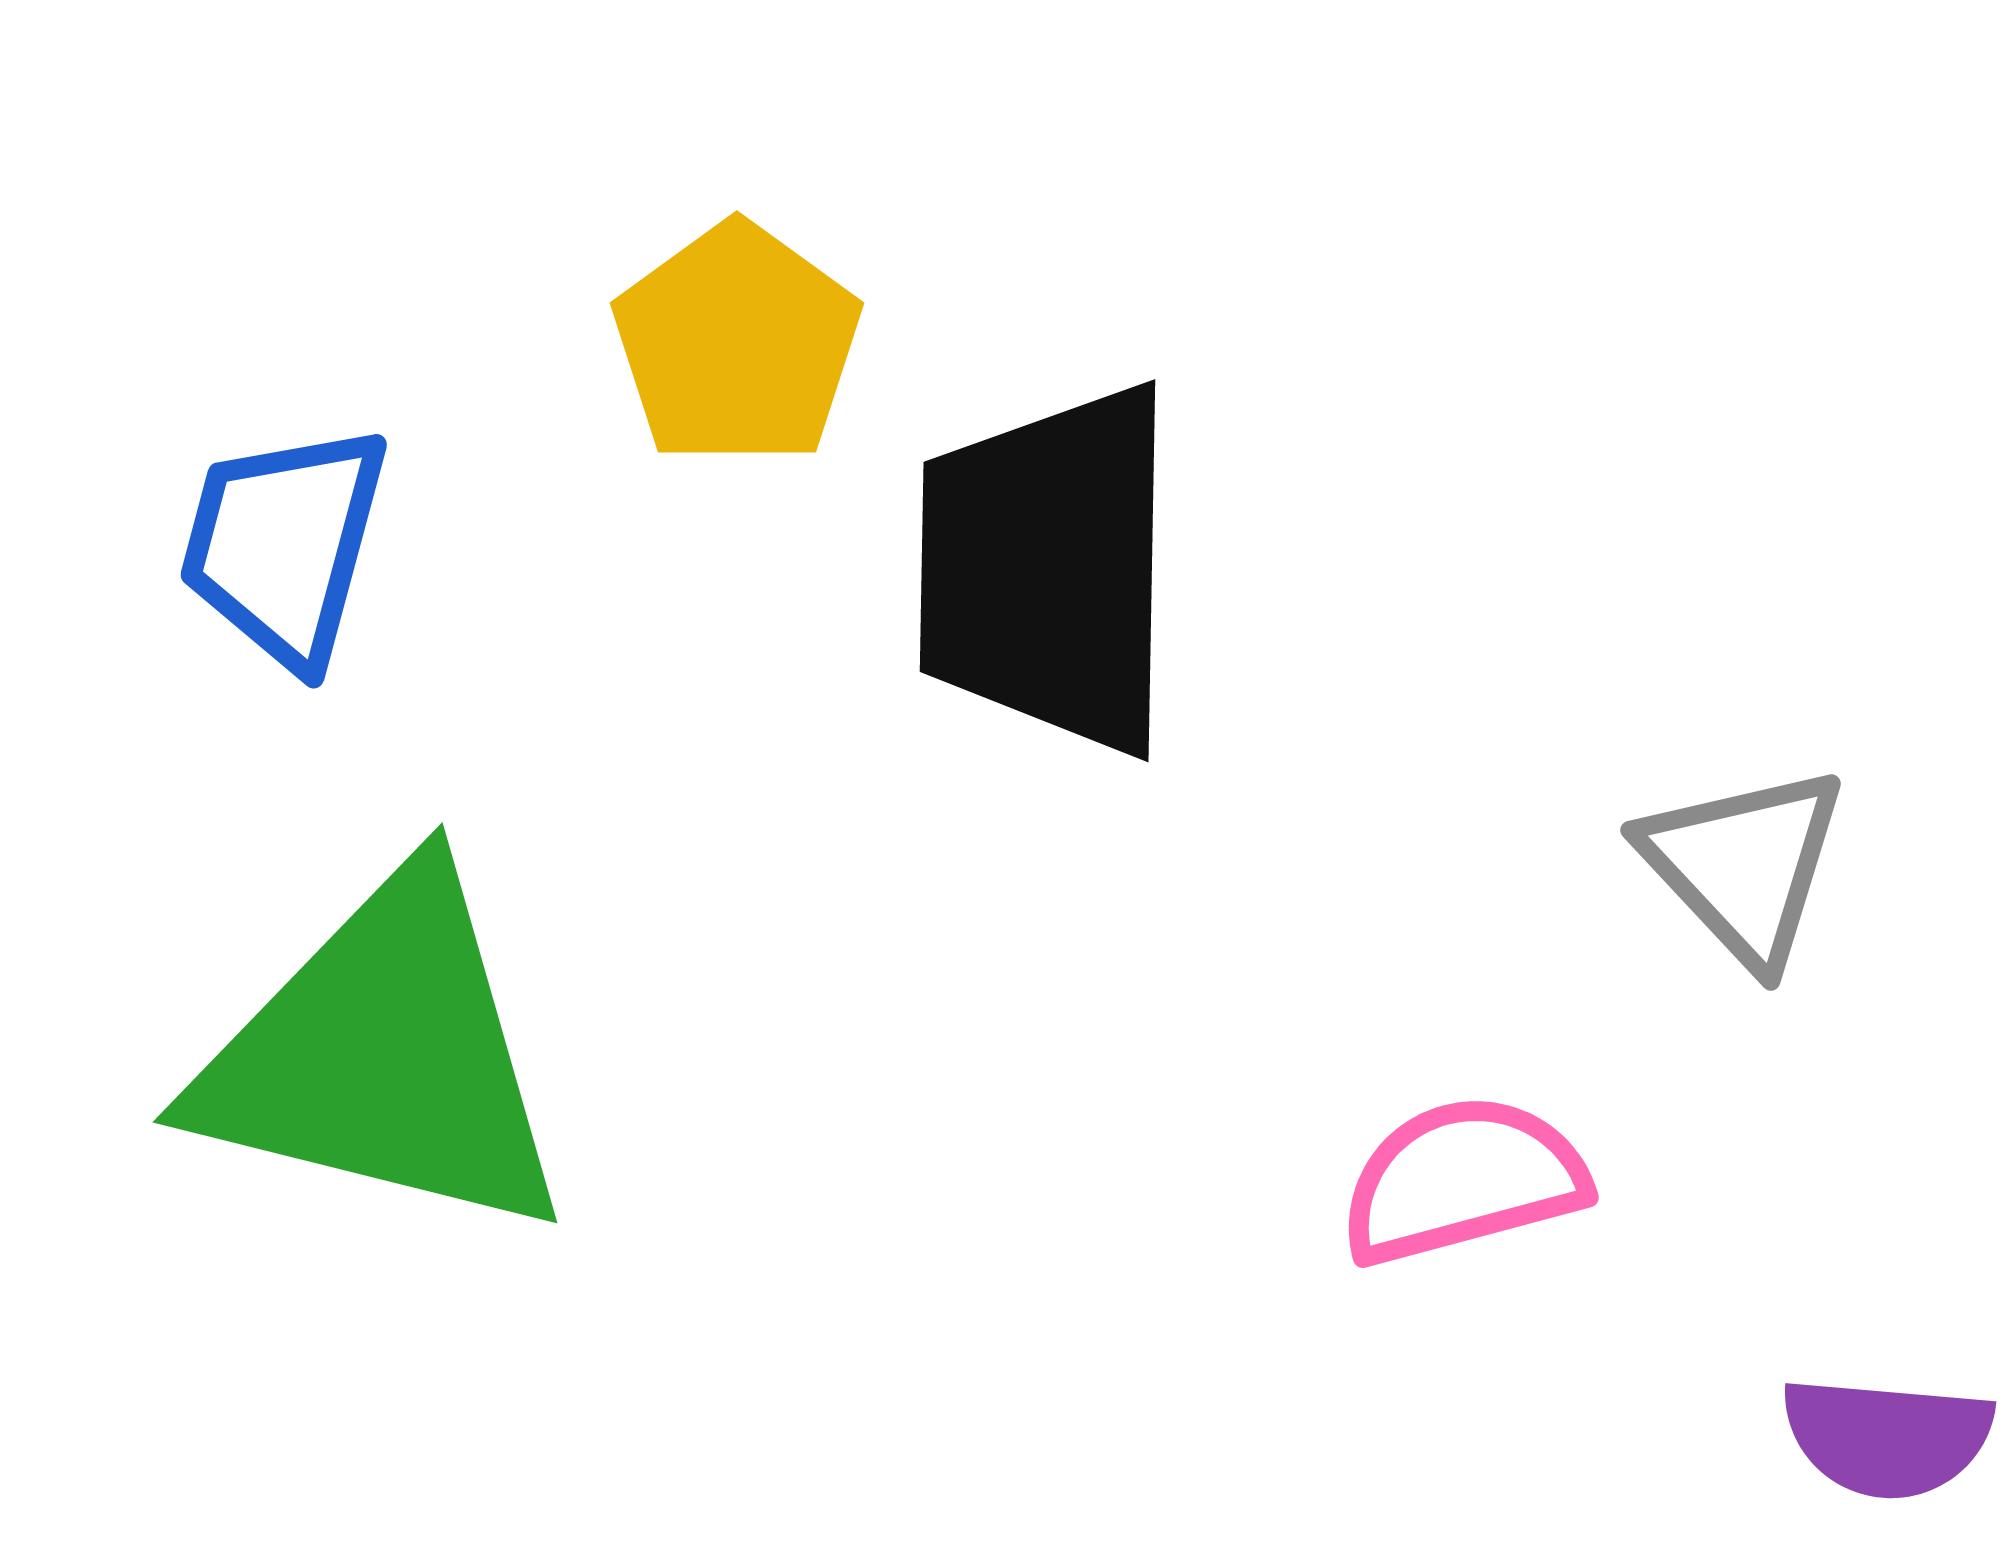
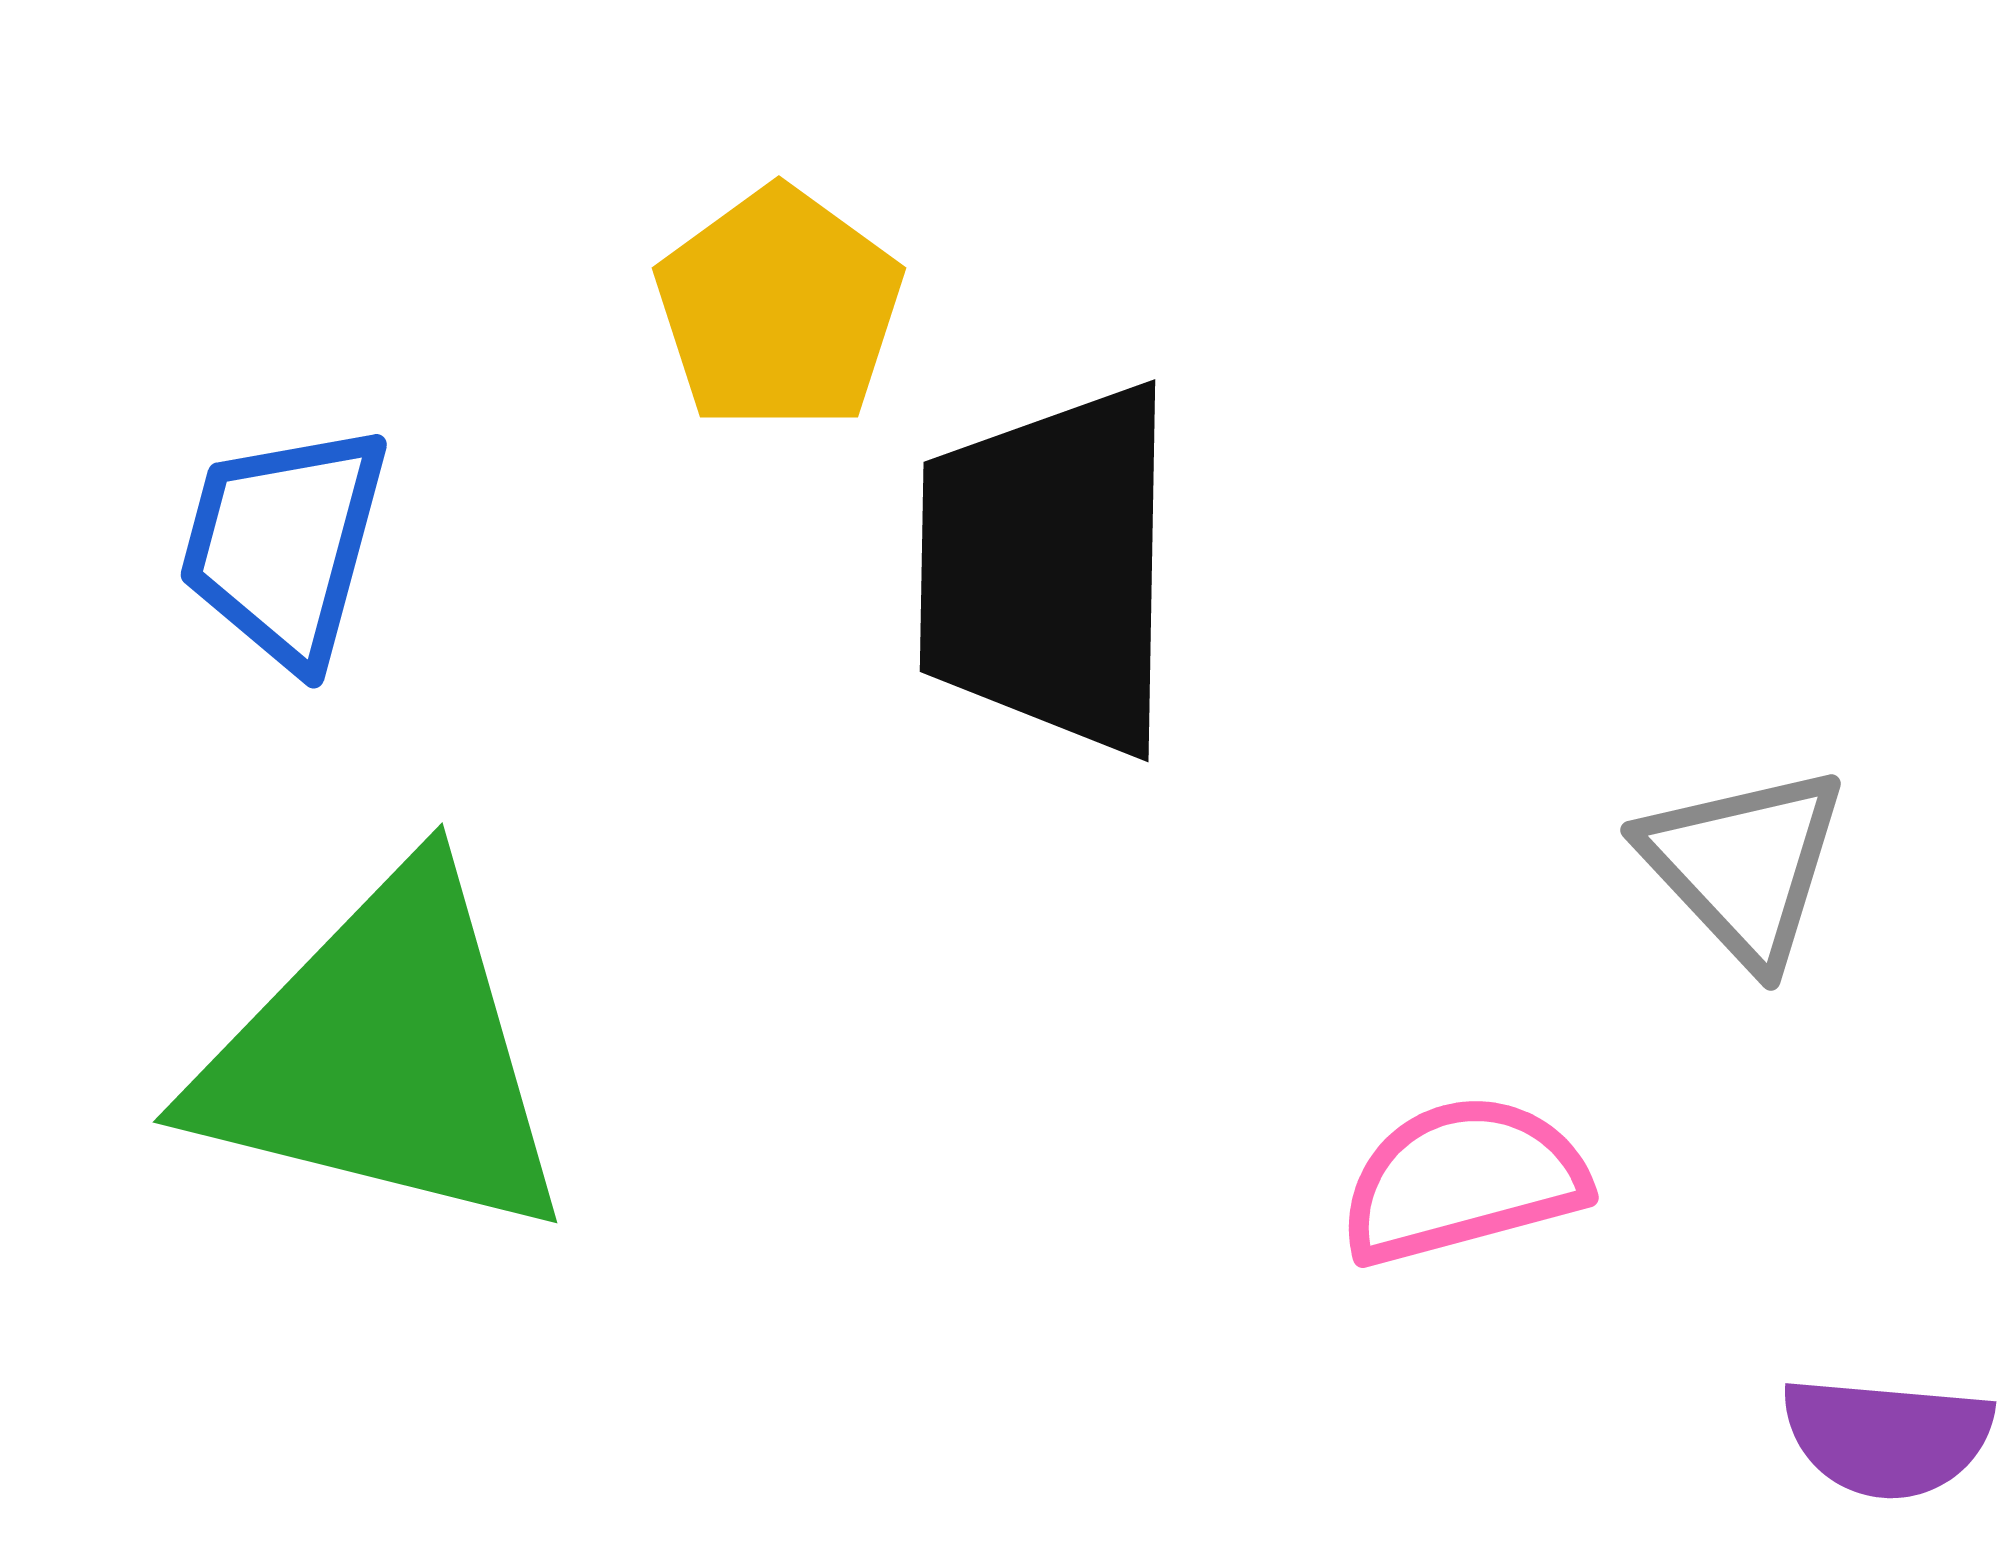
yellow pentagon: moved 42 px right, 35 px up
